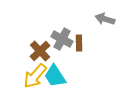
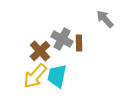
gray arrow: rotated 30 degrees clockwise
cyan trapezoid: moved 2 px right; rotated 45 degrees clockwise
